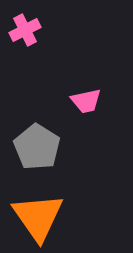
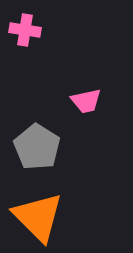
pink cross: rotated 36 degrees clockwise
orange triangle: rotated 10 degrees counterclockwise
